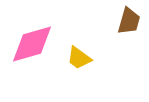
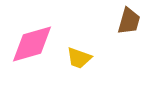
yellow trapezoid: rotated 16 degrees counterclockwise
